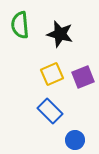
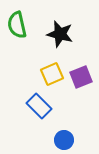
green semicircle: moved 3 px left; rotated 8 degrees counterclockwise
purple square: moved 2 px left
blue rectangle: moved 11 px left, 5 px up
blue circle: moved 11 px left
